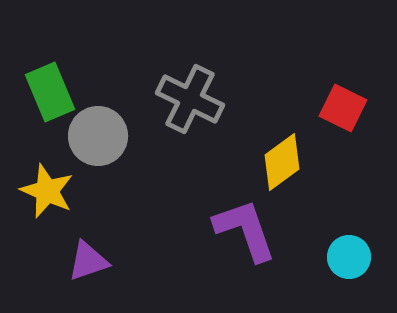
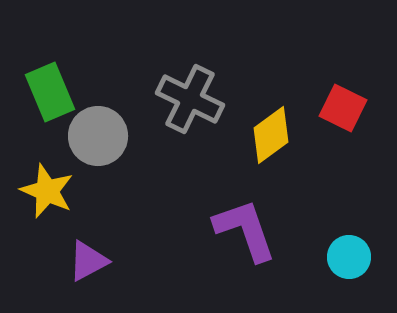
yellow diamond: moved 11 px left, 27 px up
purple triangle: rotated 9 degrees counterclockwise
